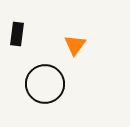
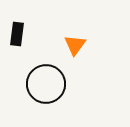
black circle: moved 1 px right
